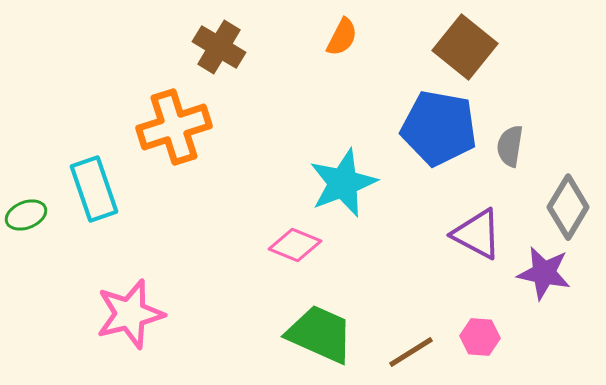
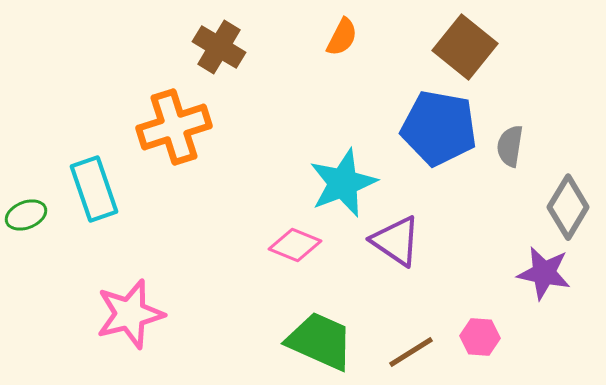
purple triangle: moved 81 px left, 7 px down; rotated 6 degrees clockwise
green trapezoid: moved 7 px down
